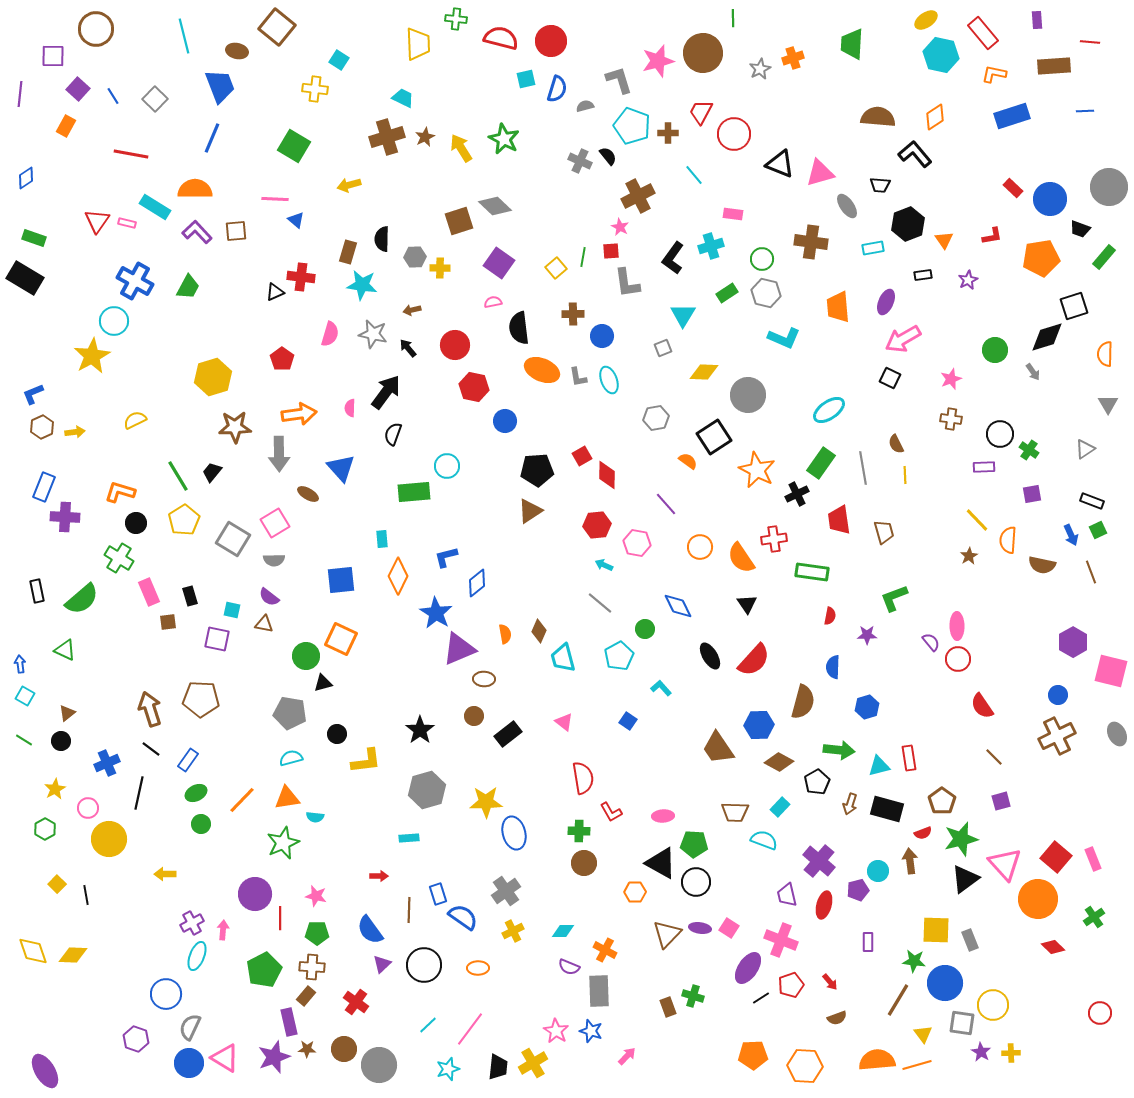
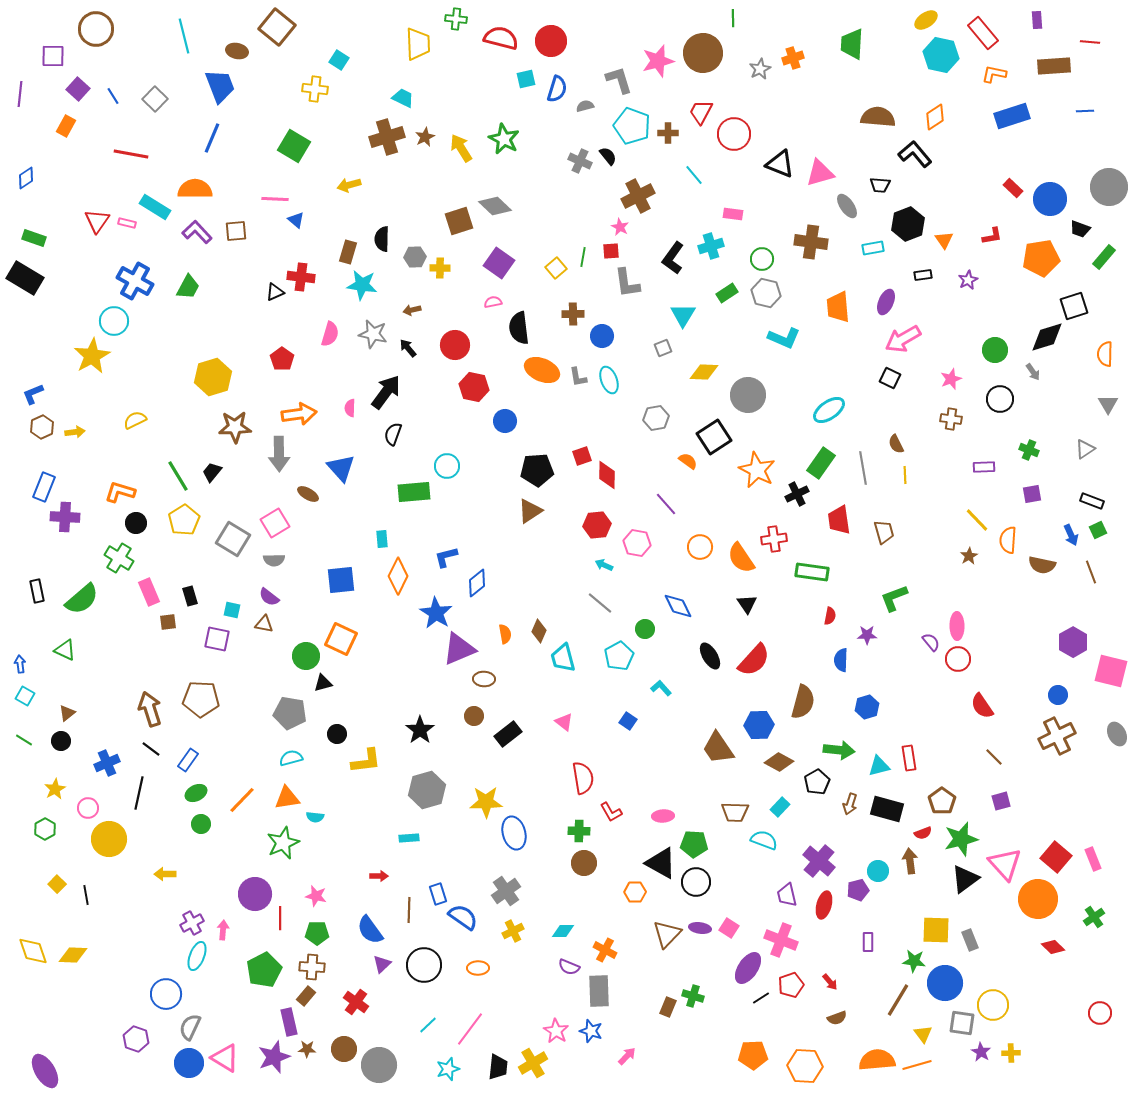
black circle at (1000, 434): moved 35 px up
green cross at (1029, 450): rotated 12 degrees counterclockwise
red square at (582, 456): rotated 12 degrees clockwise
blue semicircle at (833, 667): moved 8 px right, 7 px up
brown rectangle at (668, 1007): rotated 42 degrees clockwise
